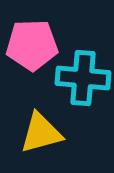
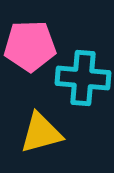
pink pentagon: moved 2 px left, 1 px down
